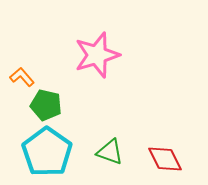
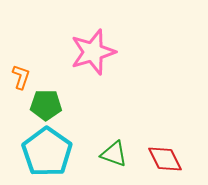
pink star: moved 4 px left, 3 px up
orange L-shape: moved 1 px left; rotated 60 degrees clockwise
green pentagon: rotated 12 degrees counterclockwise
green triangle: moved 4 px right, 2 px down
